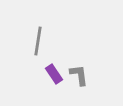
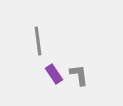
gray line: rotated 16 degrees counterclockwise
